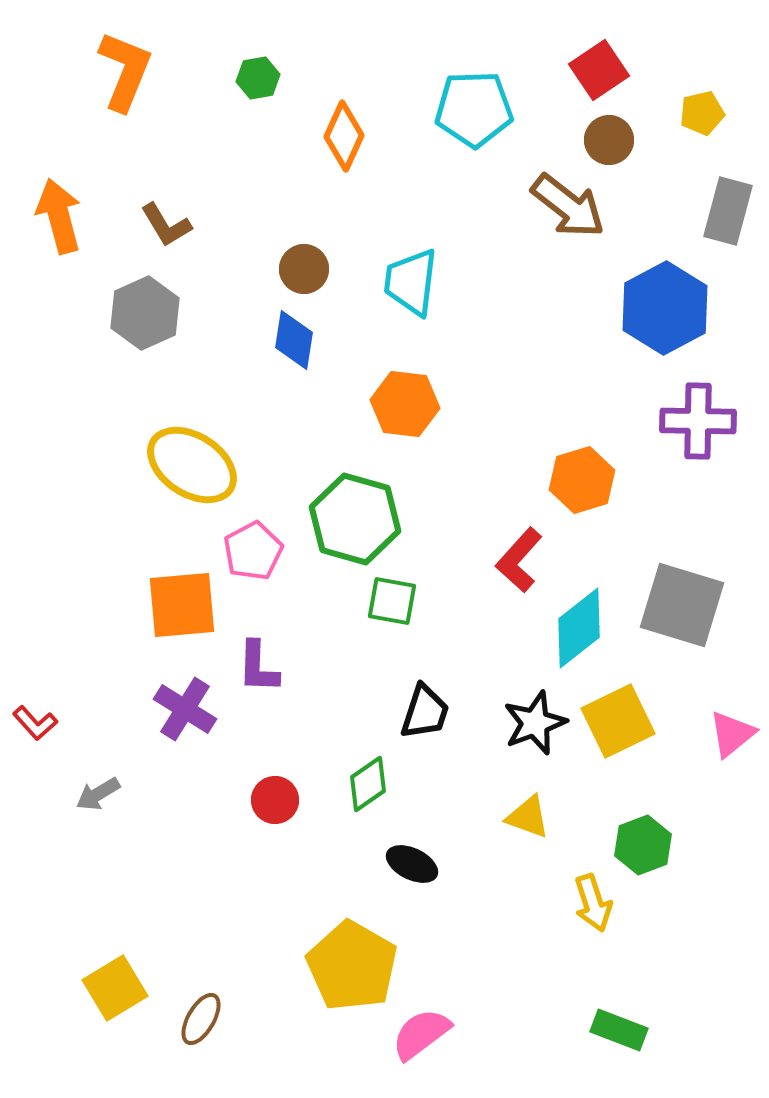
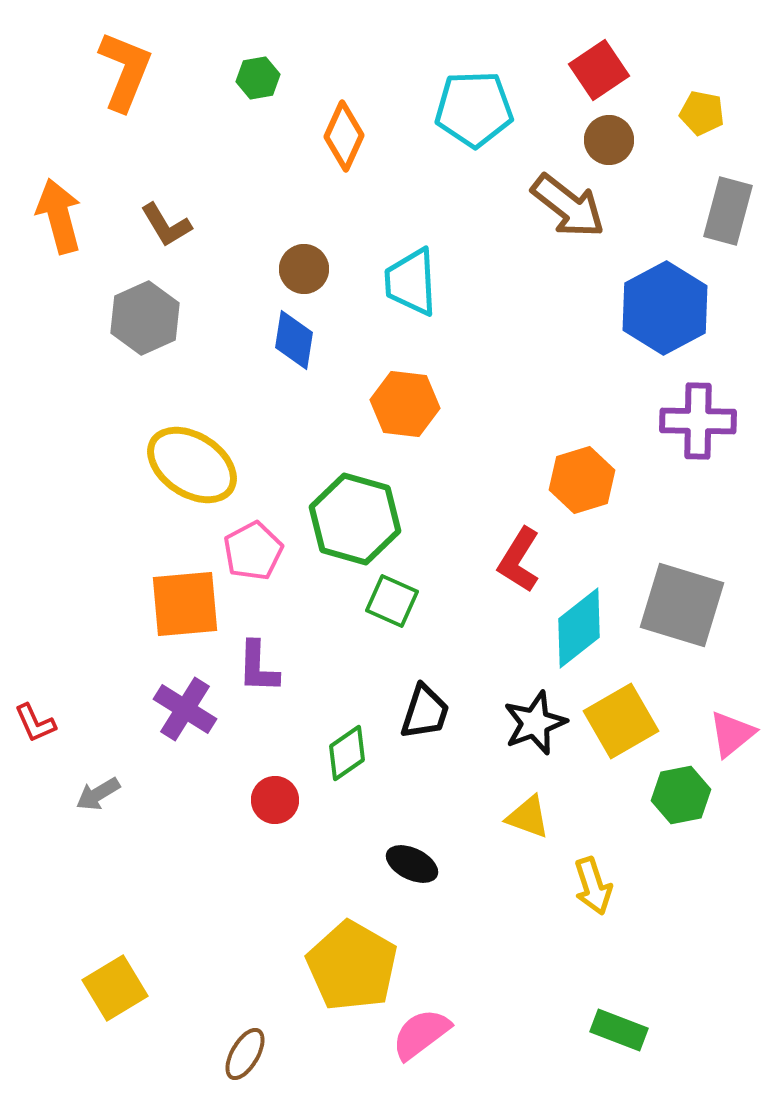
yellow pentagon at (702, 113): rotated 24 degrees clockwise
cyan trapezoid at (411, 282): rotated 10 degrees counterclockwise
gray hexagon at (145, 313): moved 5 px down
red L-shape at (519, 560): rotated 10 degrees counterclockwise
green square at (392, 601): rotated 14 degrees clockwise
orange square at (182, 605): moved 3 px right, 1 px up
yellow square at (618, 721): moved 3 px right; rotated 4 degrees counterclockwise
red L-shape at (35, 723): rotated 18 degrees clockwise
green diamond at (368, 784): moved 21 px left, 31 px up
green hexagon at (643, 845): moved 38 px right, 50 px up; rotated 10 degrees clockwise
yellow arrow at (593, 903): moved 17 px up
brown ellipse at (201, 1019): moved 44 px right, 35 px down
